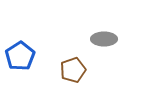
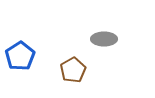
brown pentagon: rotated 10 degrees counterclockwise
